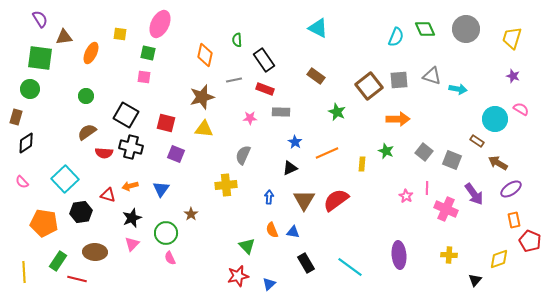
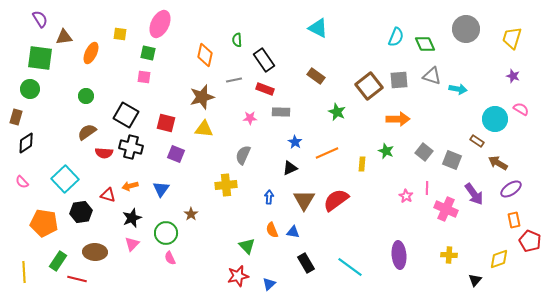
green diamond at (425, 29): moved 15 px down
